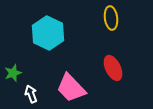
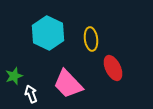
yellow ellipse: moved 20 px left, 21 px down
green star: moved 1 px right, 3 px down
pink trapezoid: moved 3 px left, 4 px up
